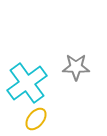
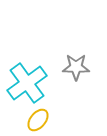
yellow ellipse: moved 2 px right, 1 px down
